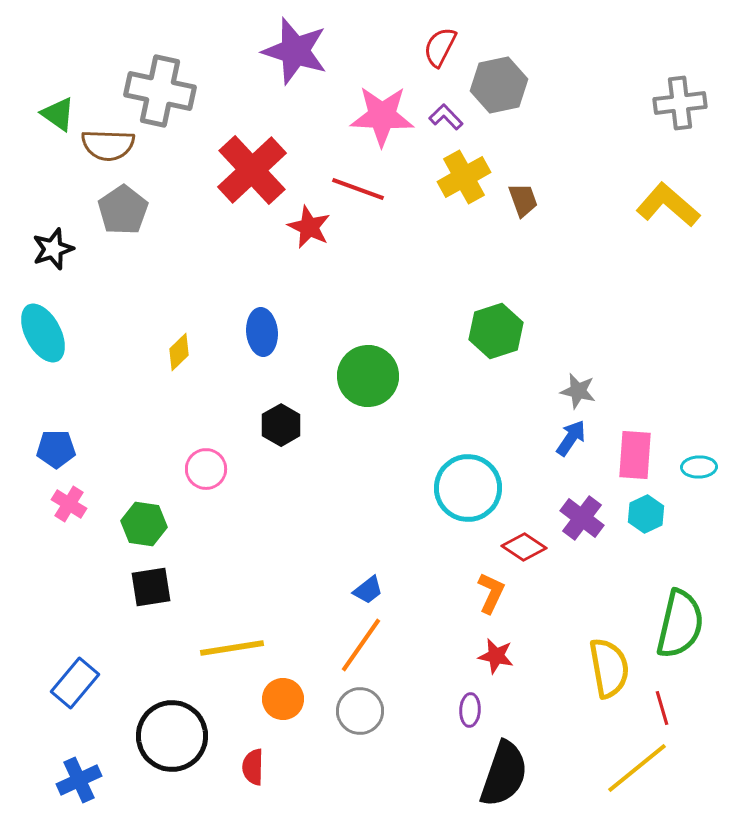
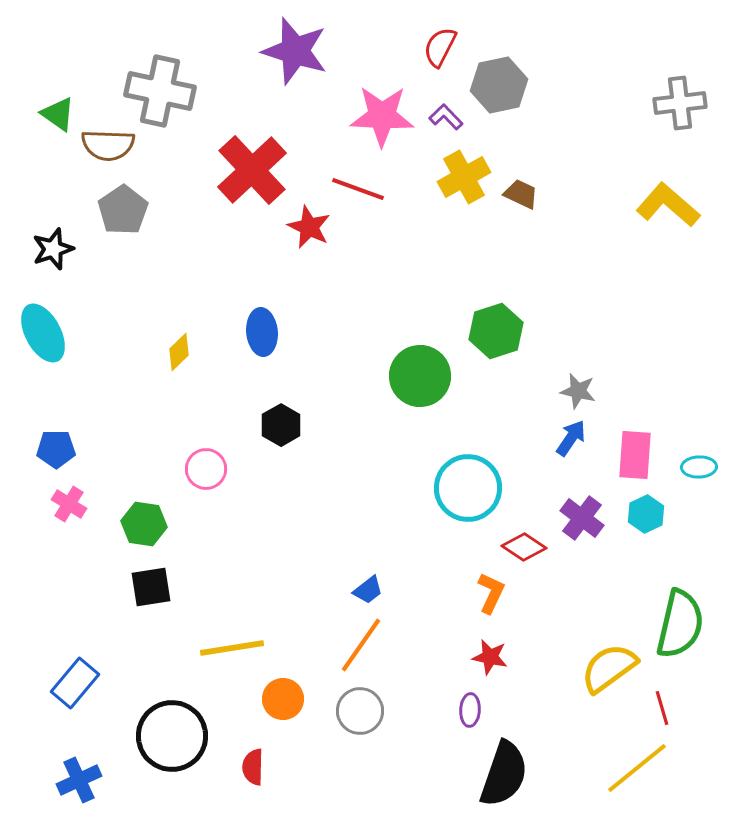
brown trapezoid at (523, 200): moved 2 px left, 6 px up; rotated 45 degrees counterclockwise
green circle at (368, 376): moved 52 px right
red star at (496, 656): moved 6 px left, 1 px down
yellow semicircle at (609, 668): rotated 116 degrees counterclockwise
